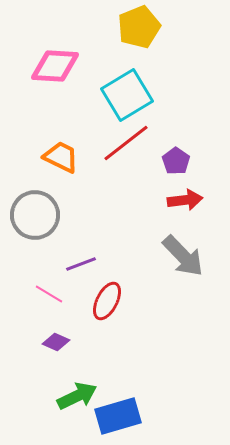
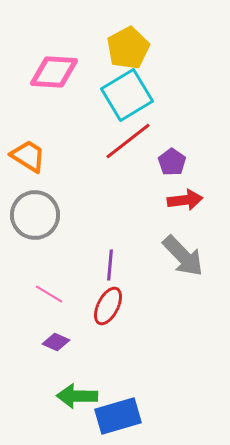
yellow pentagon: moved 11 px left, 21 px down; rotated 6 degrees counterclockwise
pink diamond: moved 1 px left, 6 px down
red line: moved 2 px right, 2 px up
orange trapezoid: moved 33 px left, 1 px up; rotated 6 degrees clockwise
purple pentagon: moved 4 px left, 1 px down
purple line: moved 29 px right, 1 px down; rotated 64 degrees counterclockwise
red ellipse: moved 1 px right, 5 px down
green arrow: rotated 153 degrees counterclockwise
